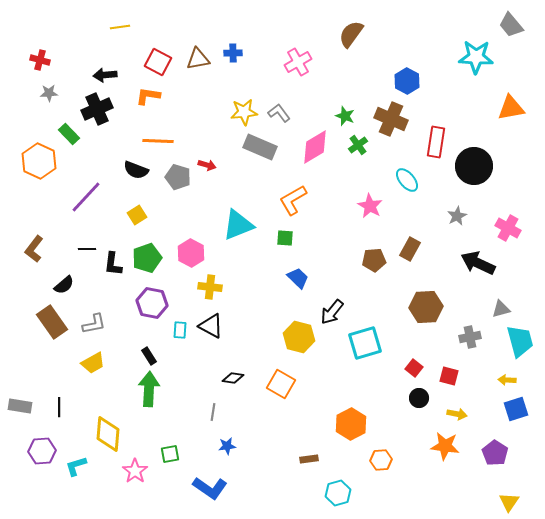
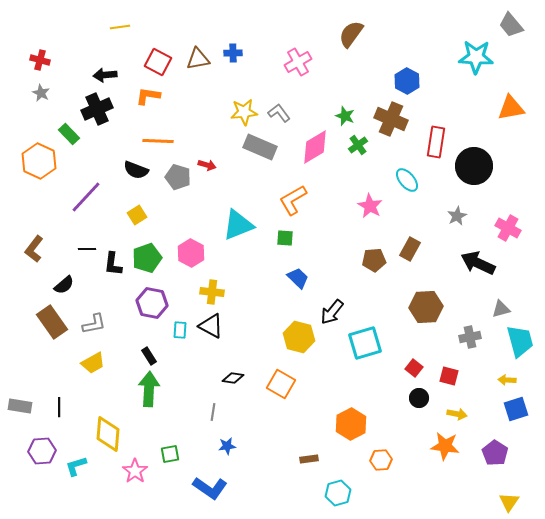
gray star at (49, 93): moved 8 px left; rotated 30 degrees clockwise
yellow cross at (210, 287): moved 2 px right, 5 px down
